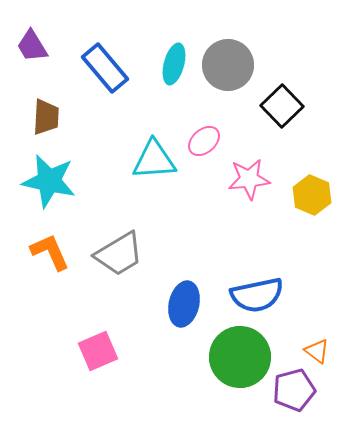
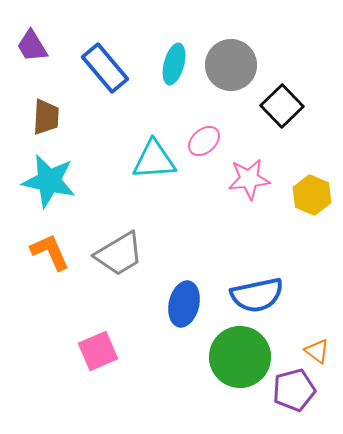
gray circle: moved 3 px right
